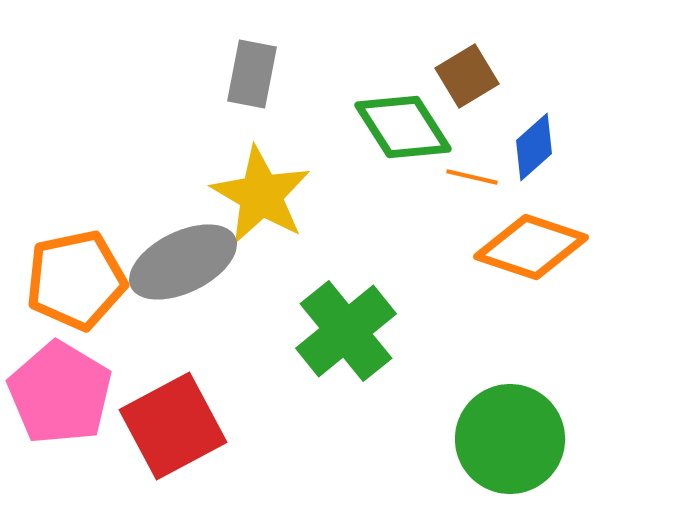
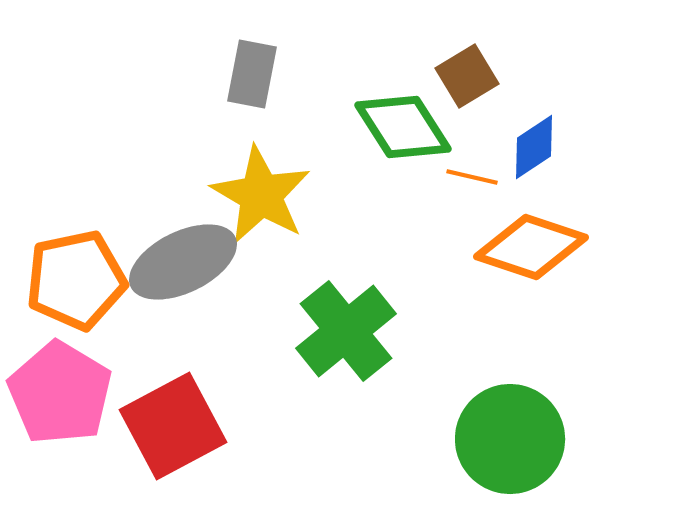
blue diamond: rotated 8 degrees clockwise
